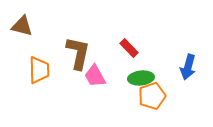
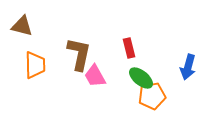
red rectangle: rotated 30 degrees clockwise
brown L-shape: moved 1 px right, 1 px down
orange trapezoid: moved 4 px left, 5 px up
green ellipse: rotated 45 degrees clockwise
orange pentagon: rotated 8 degrees clockwise
